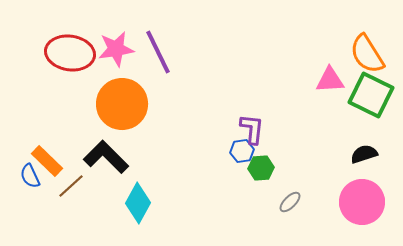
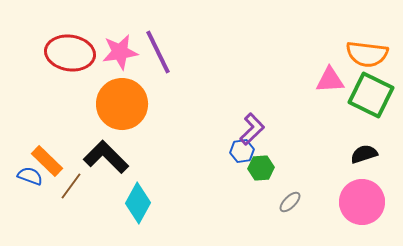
pink star: moved 4 px right, 3 px down
orange semicircle: rotated 51 degrees counterclockwise
purple L-shape: rotated 40 degrees clockwise
blue semicircle: rotated 135 degrees clockwise
brown line: rotated 12 degrees counterclockwise
